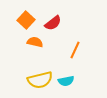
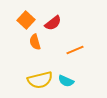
orange semicircle: rotated 119 degrees counterclockwise
orange line: rotated 42 degrees clockwise
cyan semicircle: rotated 35 degrees clockwise
